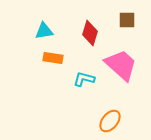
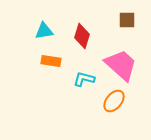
red diamond: moved 8 px left, 3 px down
orange rectangle: moved 2 px left, 3 px down
orange ellipse: moved 4 px right, 20 px up
